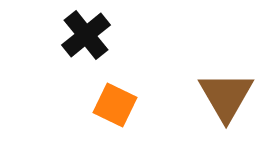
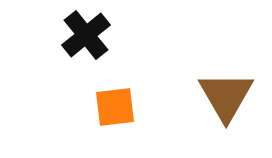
orange square: moved 2 px down; rotated 33 degrees counterclockwise
